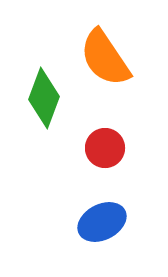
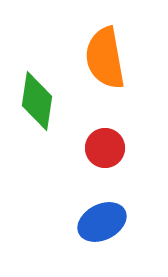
orange semicircle: rotated 24 degrees clockwise
green diamond: moved 7 px left, 3 px down; rotated 12 degrees counterclockwise
